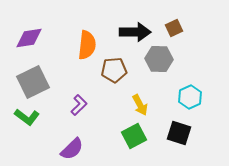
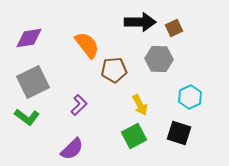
black arrow: moved 5 px right, 10 px up
orange semicircle: rotated 44 degrees counterclockwise
